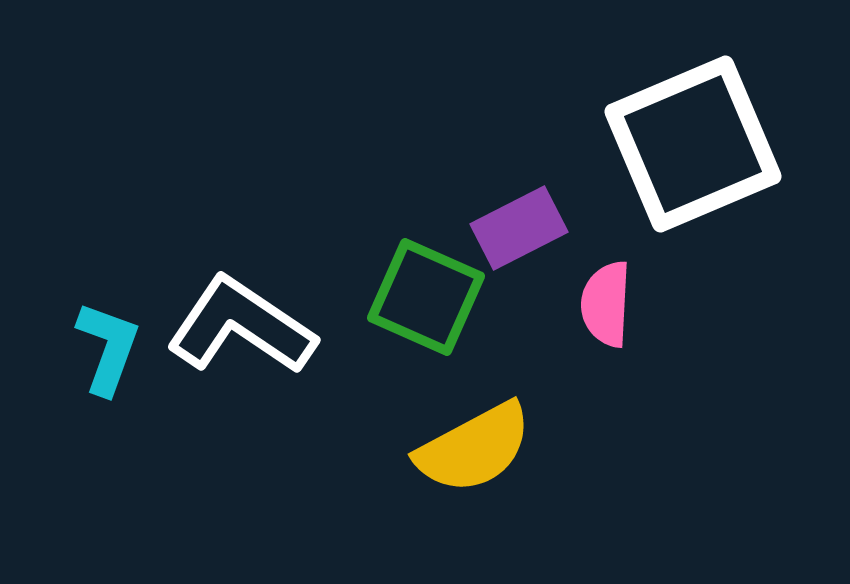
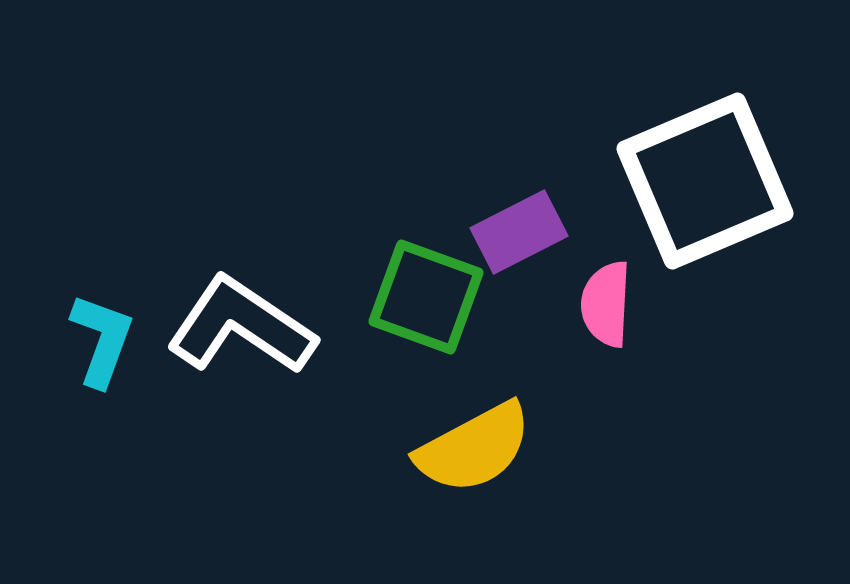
white square: moved 12 px right, 37 px down
purple rectangle: moved 4 px down
green square: rotated 4 degrees counterclockwise
cyan L-shape: moved 6 px left, 8 px up
